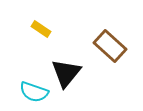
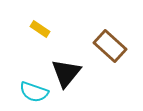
yellow rectangle: moved 1 px left
